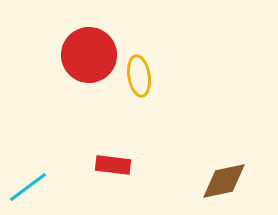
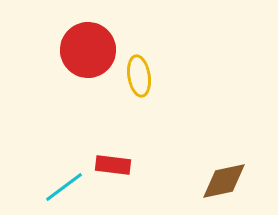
red circle: moved 1 px left, 5 px up
cyan line: moved 36 px right
